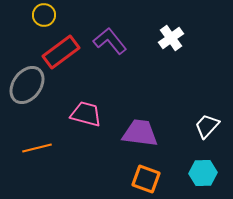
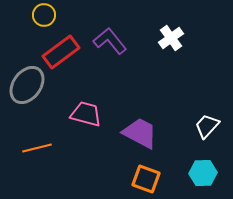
purple trapezoid: rotated 21 degrees clockwise
